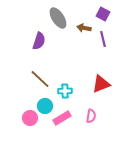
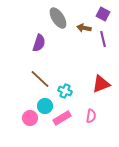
purple semicircle: moved 2 px down
cyan cross: rotated 24 degrees clockwise
